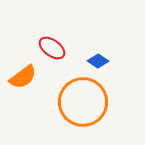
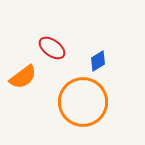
blue diamond: rotated 65 degrees counterclockwise
